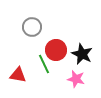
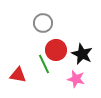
gray circle: moved 11 px right, 4 px up
